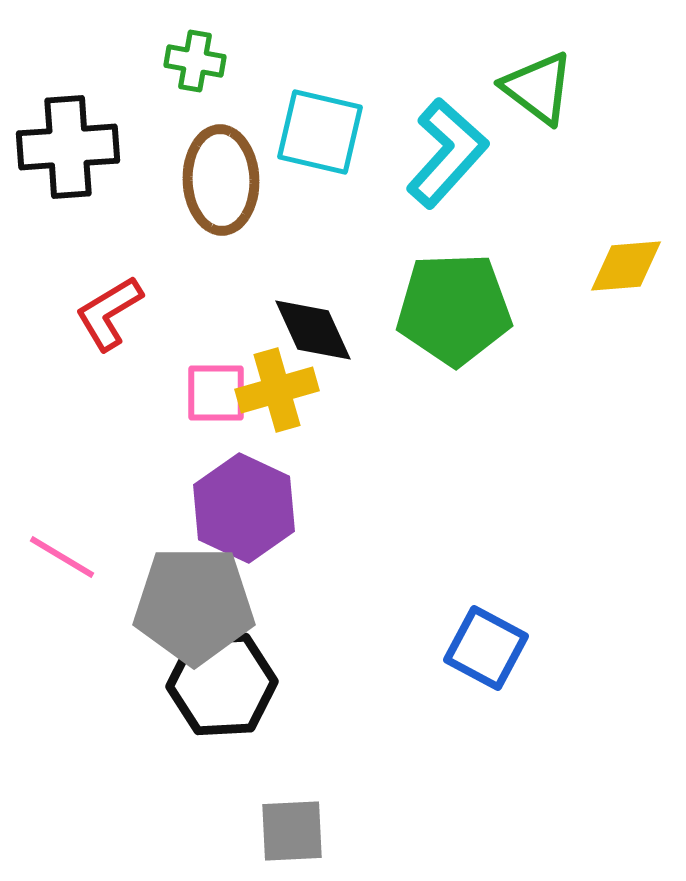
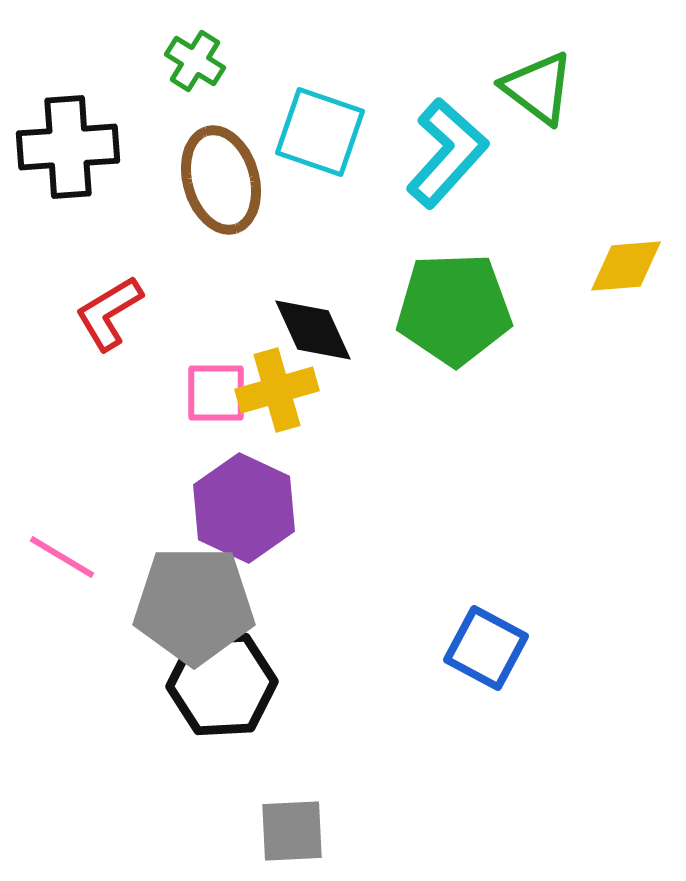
green cross: rotated 22 degrees clockwise
cyan square: rotated 6 degrees clockwise
brown ellipse: rotated 14 degrees counterclockwise
